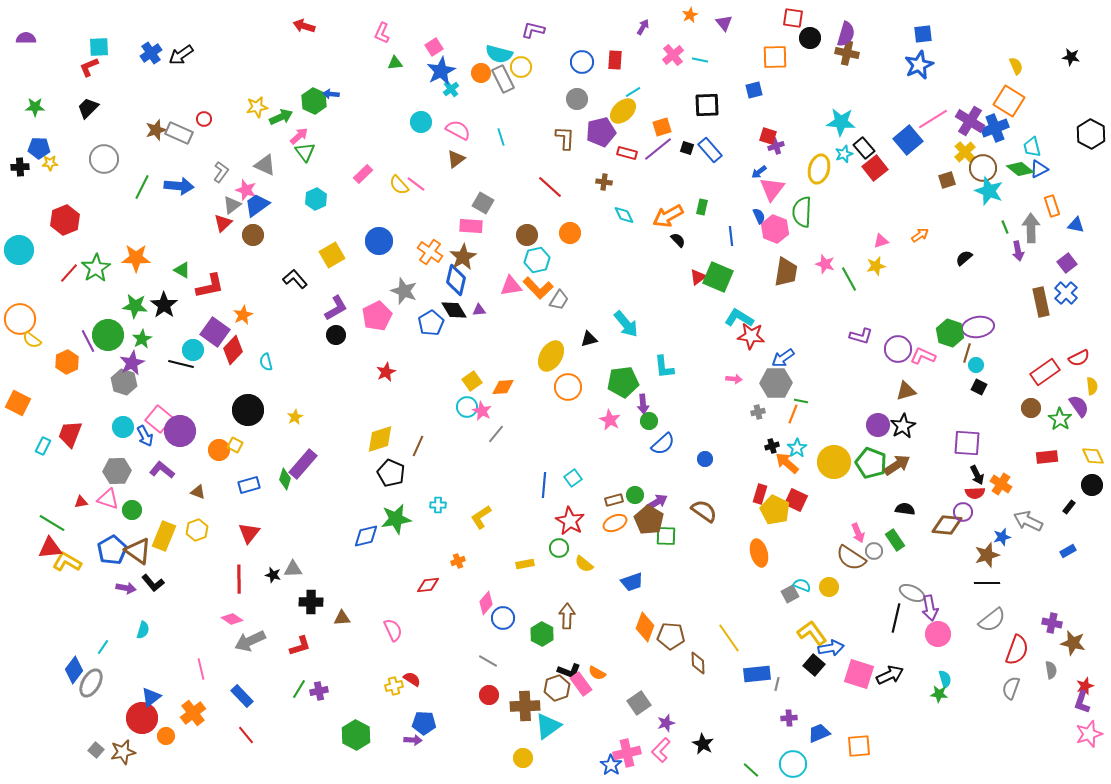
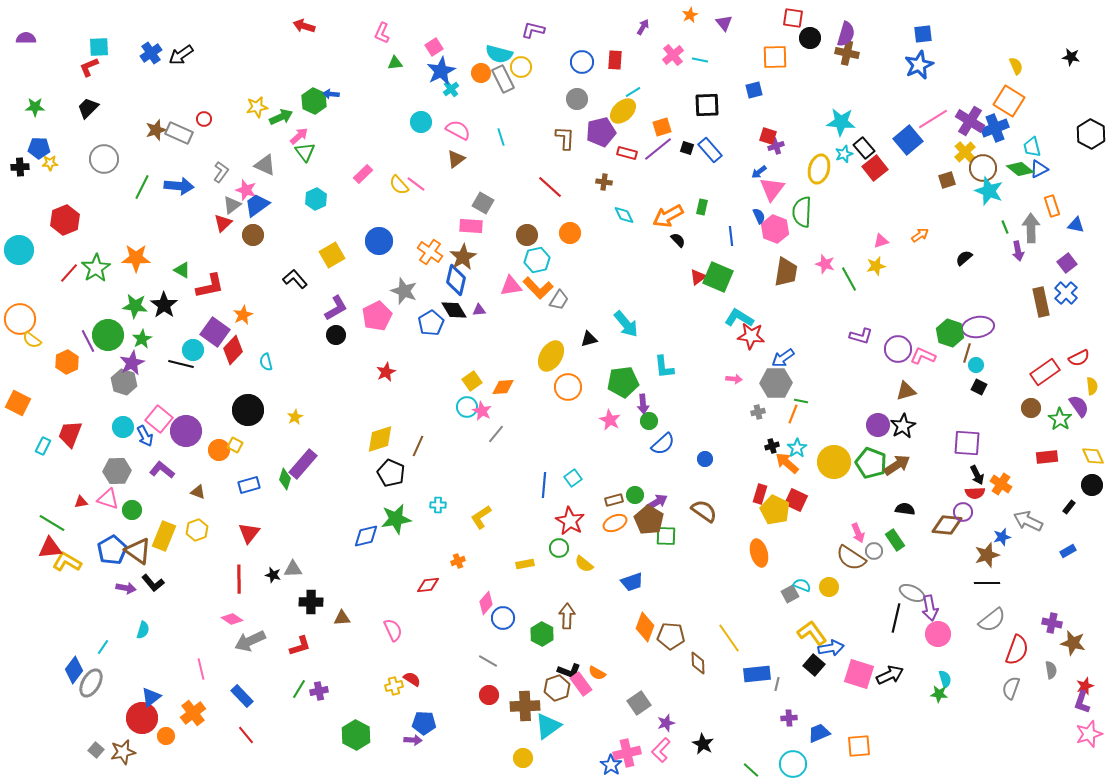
purple circle at (180, 431): moved 6 px right
